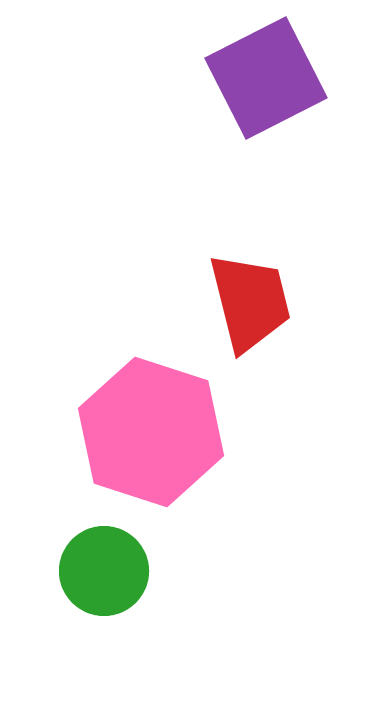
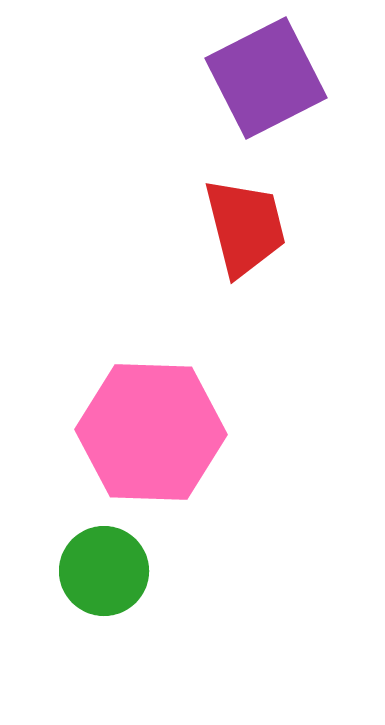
red trapezoid: moved 5 px left, 75 px up
pink hexagon: rotated 16 degrees counterclockwise
